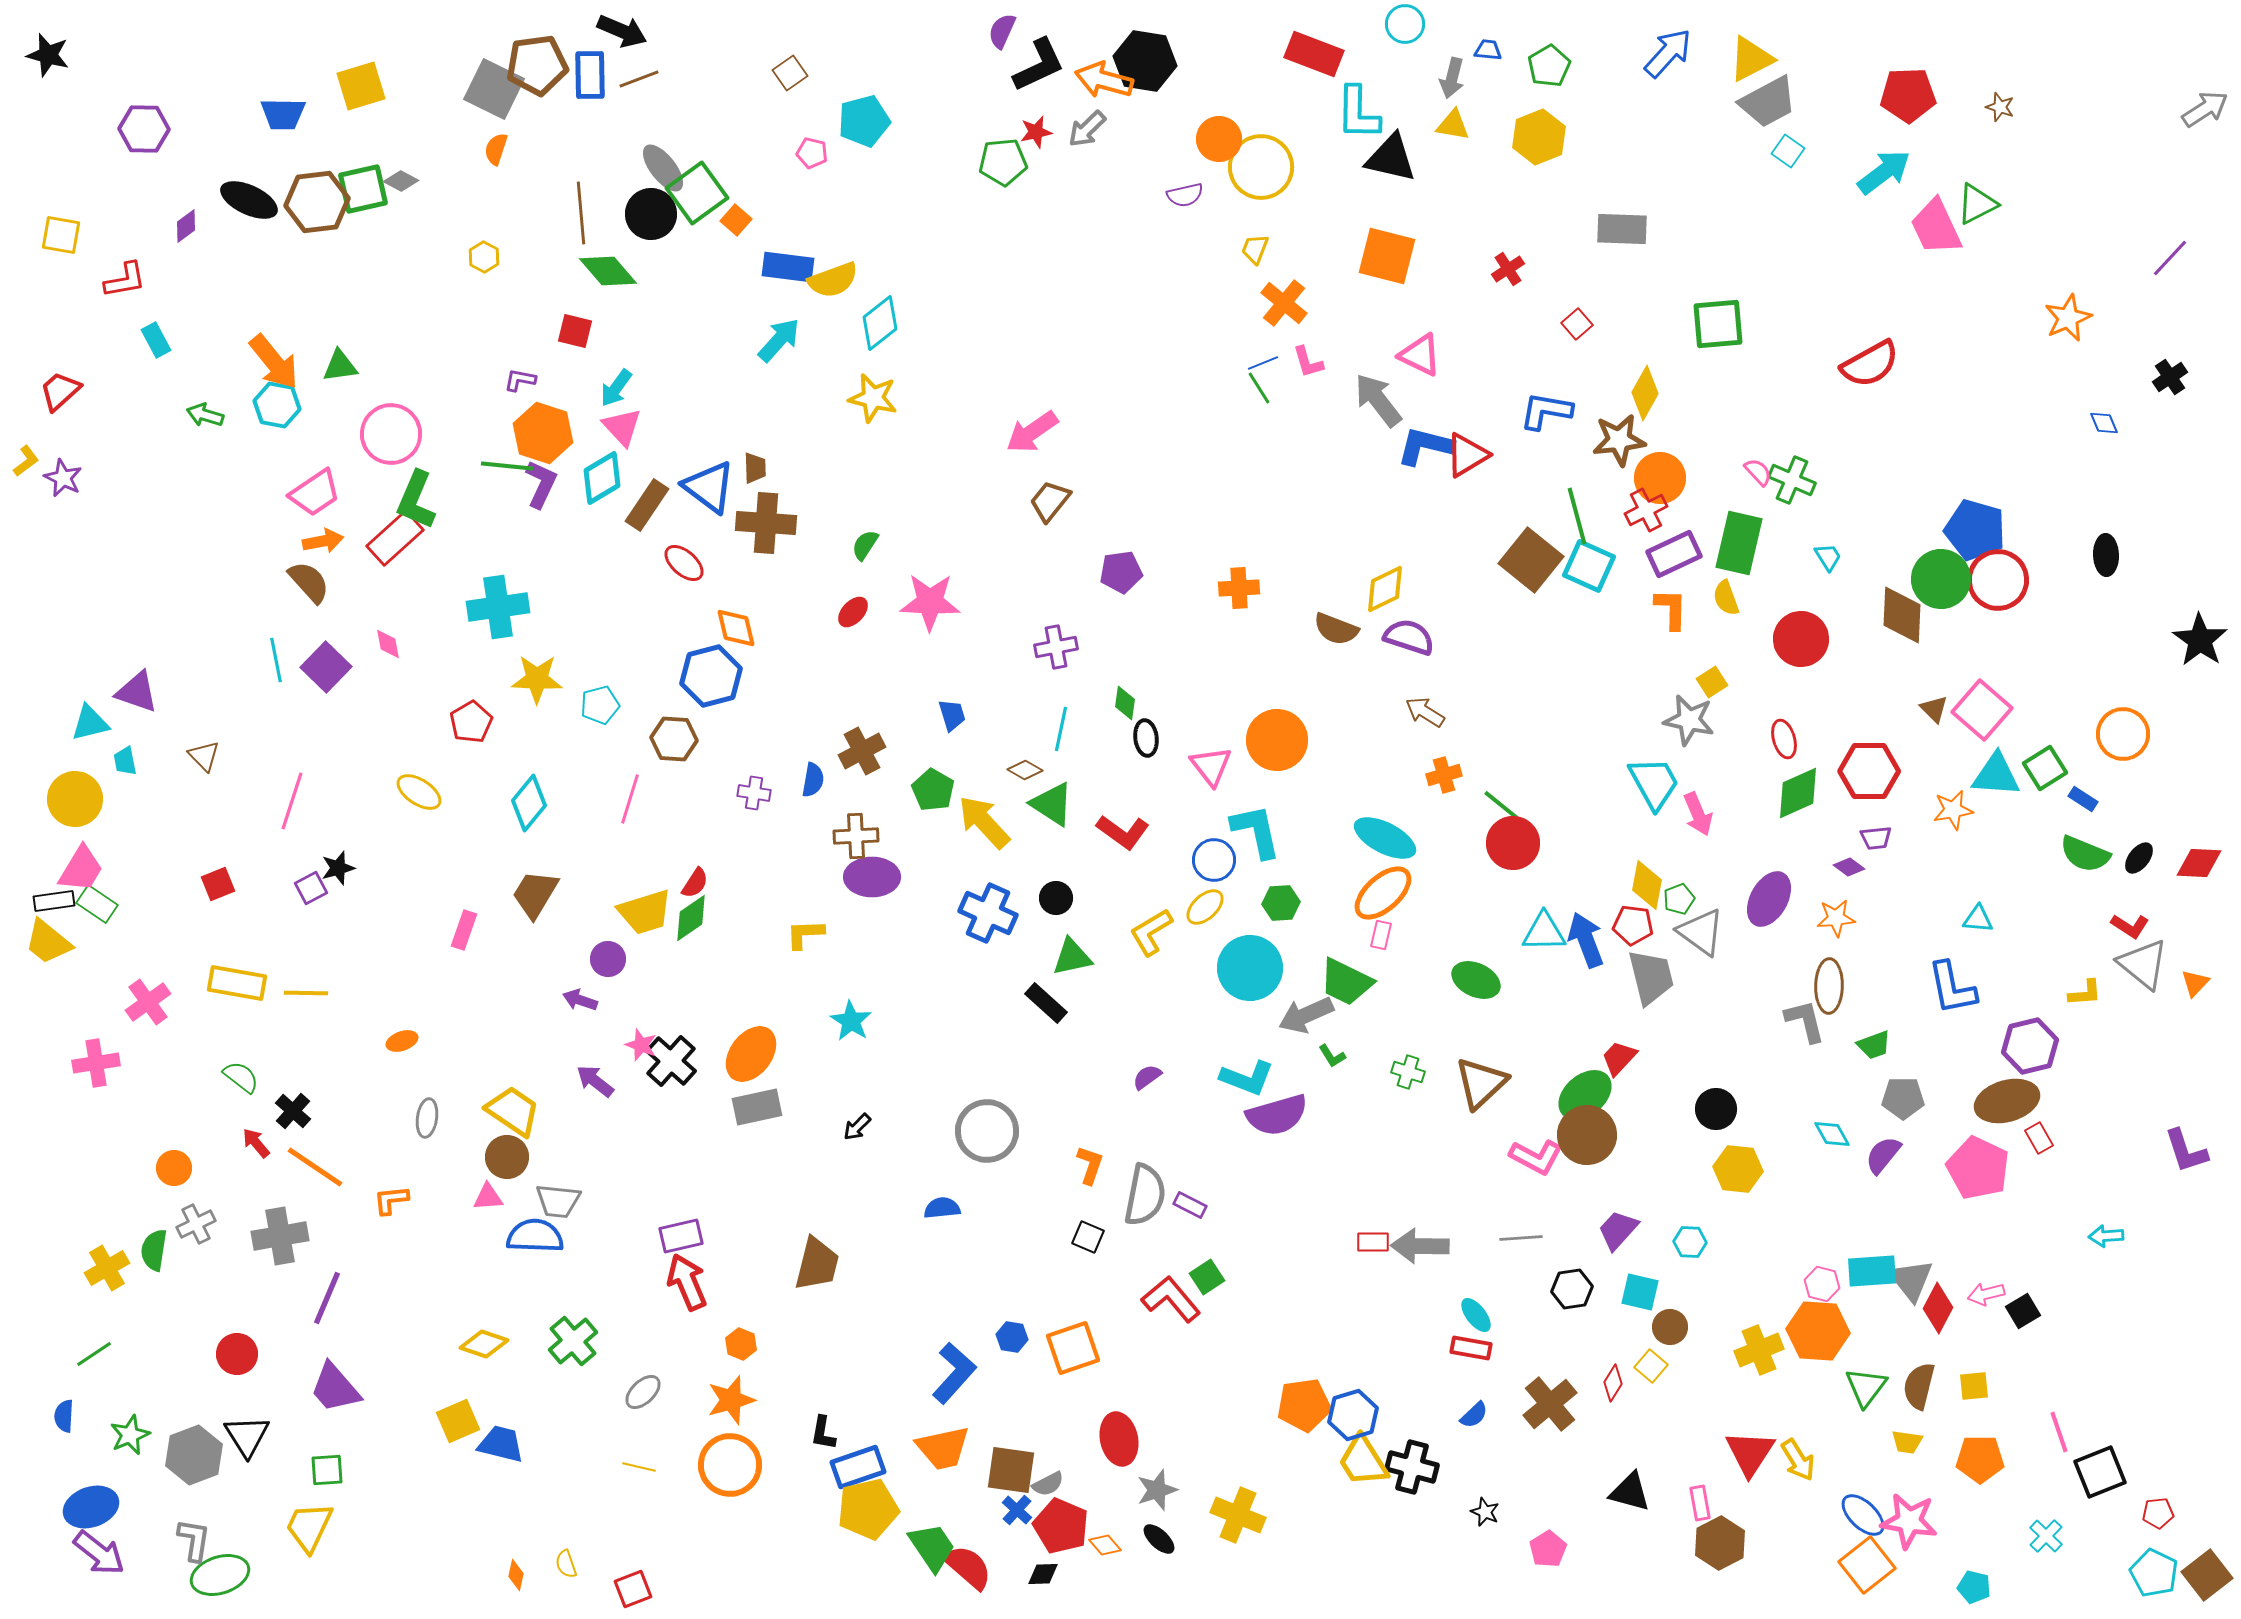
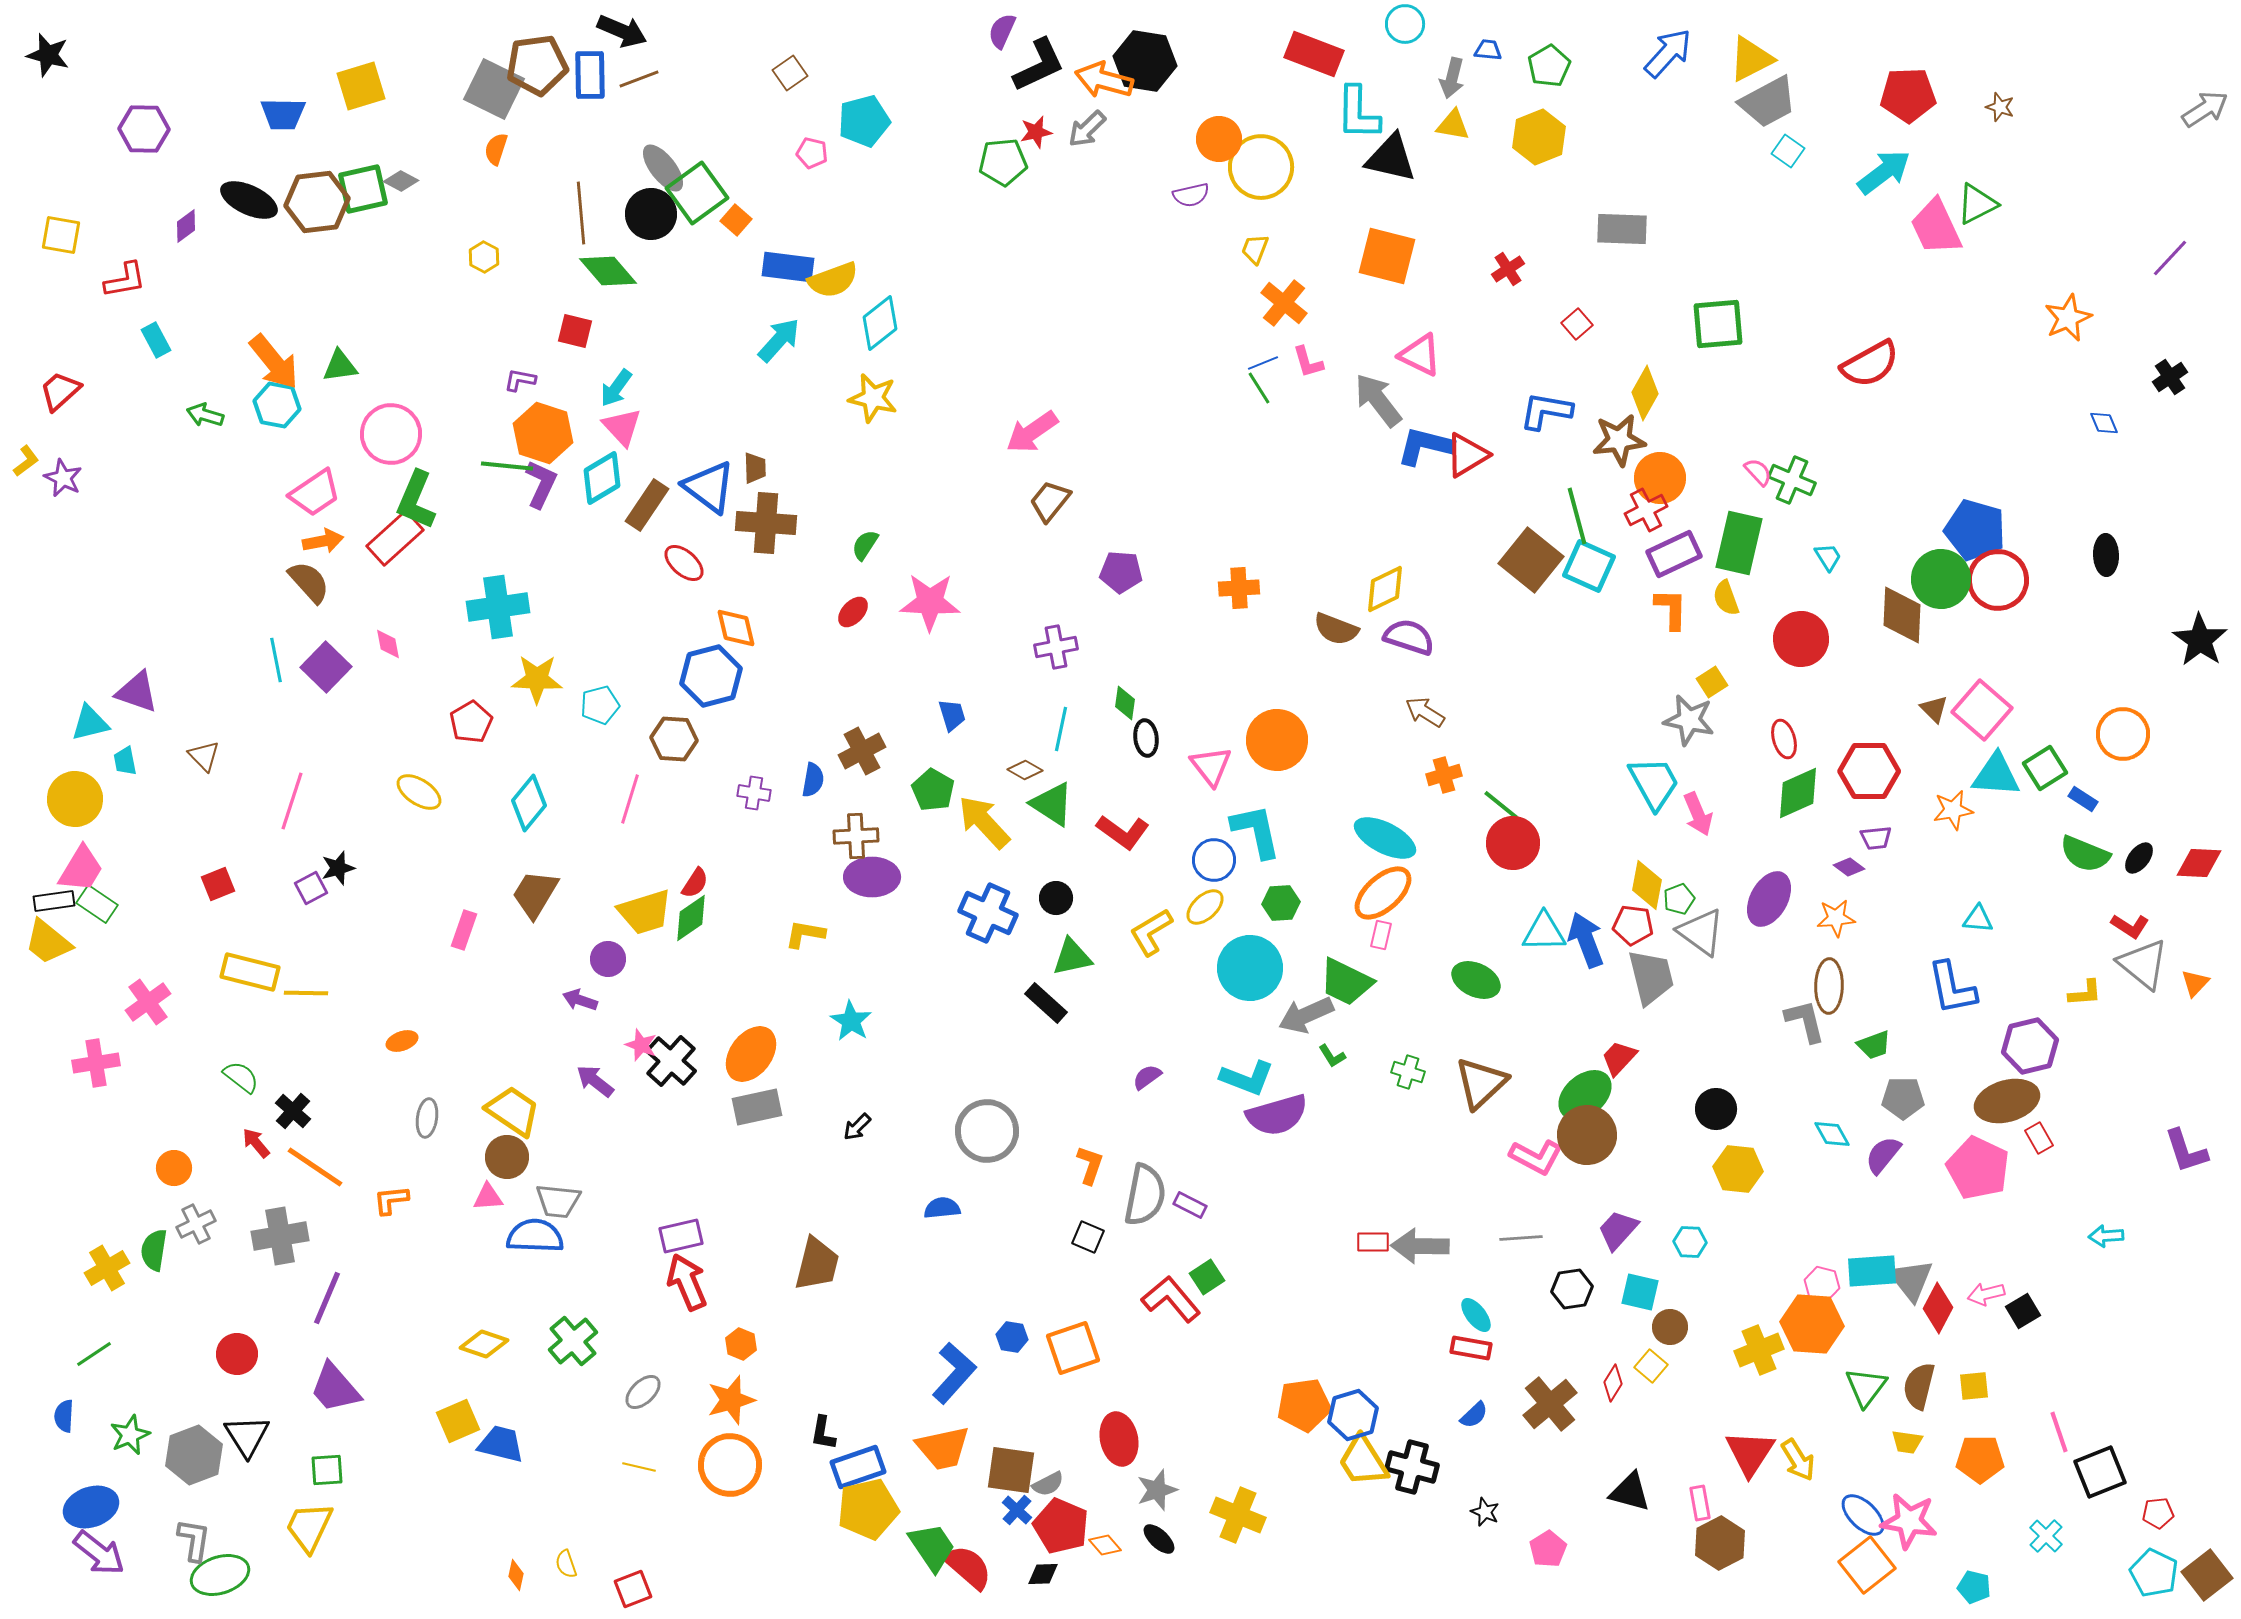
purple semicircle at (1185, 195): moved 6 px right
purple pentagon at (1121, 572): rotated 12 degrees clockwise
yellow L-shape at (805, 934): rotated 12 degrees clockwise
yellow rectangle at (237, 983): moved 13 px right, 11 px up; rotated 4 degrees clockwise
orange hexagon at (1818, 1331): moved 6 px left, 7 px up
